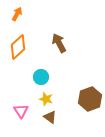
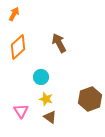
orange arrow: moved 3 px left
